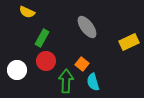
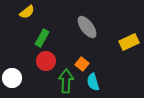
yellow semicircle: rotated 63 degrees counterclockwise
white circle: moved 5 px left, 8 px down
